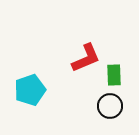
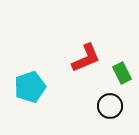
green rectangle: moved 8 px right, 2 px up; rotated 25 degrees counterclockwise
cyan pentagon: moved 3 px up
